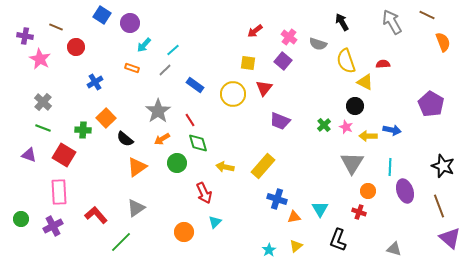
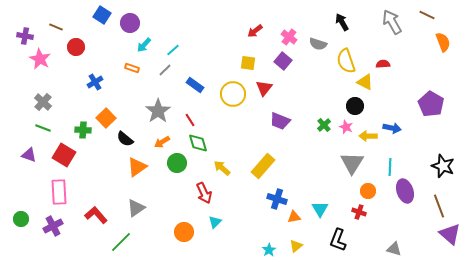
blue arrow at (392, 130): moved 2 px up
orange arrow at (162, 139): moved 3 px down
yellow arrow at (225, 167): moved 3 px left, 1 px down; rotated 30 degrees clockwise
purple triangle at (450, 238): moved 4 px up
